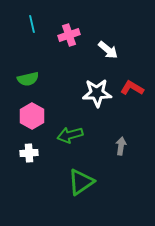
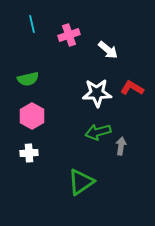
green arrow: moved 28 px right, 3 px up
